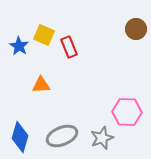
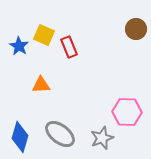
gray ellipse: moved 2 px left, 2 px up; rotated 60 degrees clockwise
